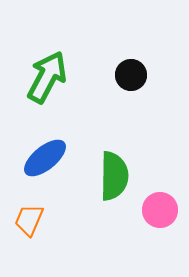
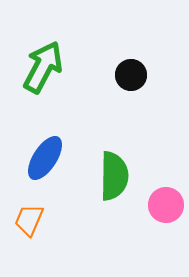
green arrow: moved 4 px left, 10 px up
blue ellipse: rotated 18 degrees counterclockwise
pink circle: moved 6 px right, 5 px up
